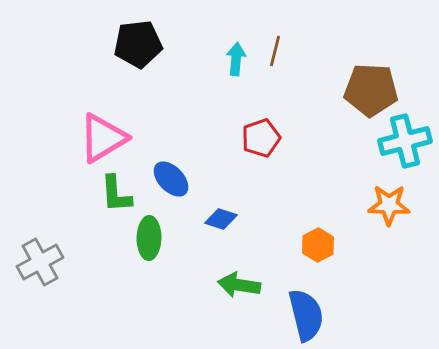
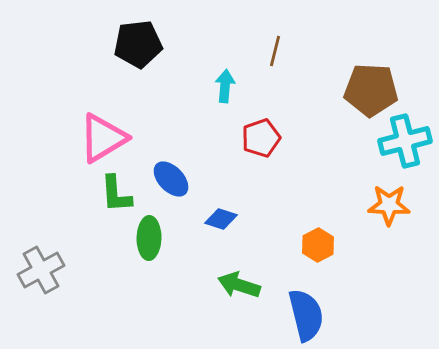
cyan arrow: moved 11 px left, 27 px down
gray cross: moved 1 px right, 8 px down
green arrow: rotated 9 degrees clockwise
